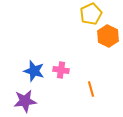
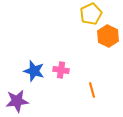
orange line: moved 1 px right, 1 px down
purple star: moved 8 px left
